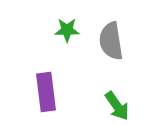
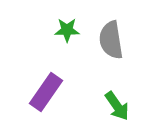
gray semicircle: moved 1 px up
purple rectangle: rotated 42 degrees clockwise
